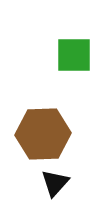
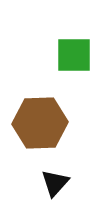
brown hexagon: moved 3 px left, 11 px up
